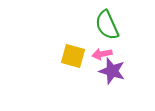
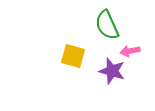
pink arrow: moved 28 px right, 3 px up
